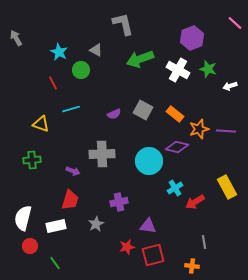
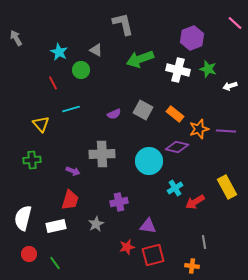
white cross: rotated 15 degrees counterclockwise
yellow triangle: rotated 30 degrees clockwise
red circle: moved 1 px left, 8 px down
